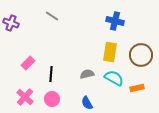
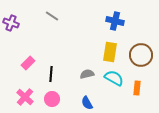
orange rectangle: rotated 72 degrees counterclockwise
